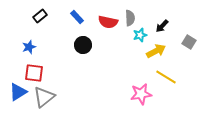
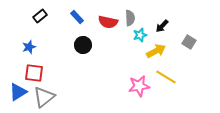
pink star: moved 2 px left, 8 px up
